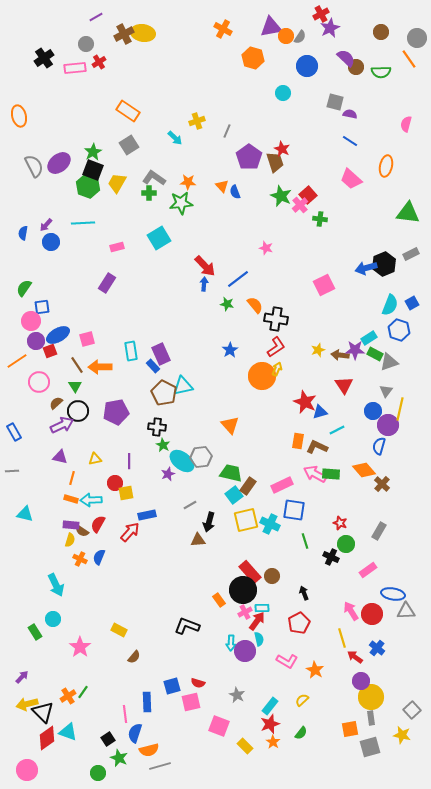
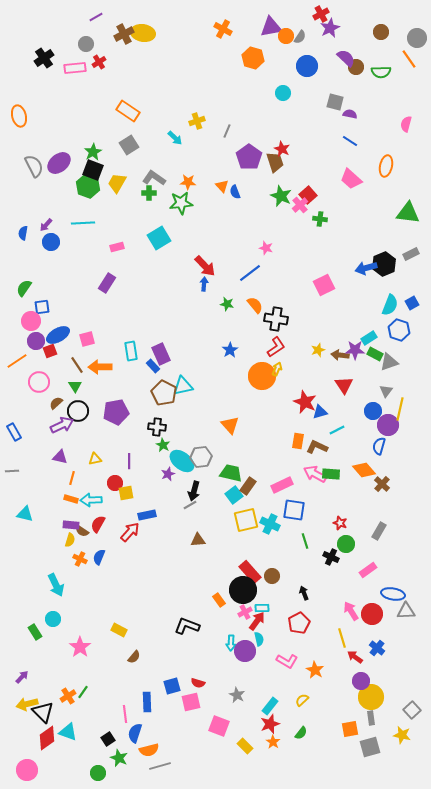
blue line at (238, 279): moved 12 px right, 6 px up
black arrow at (209, 522): moved 15 px left, 31 px up
